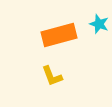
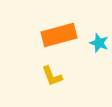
cyan star: moved 19 px down
